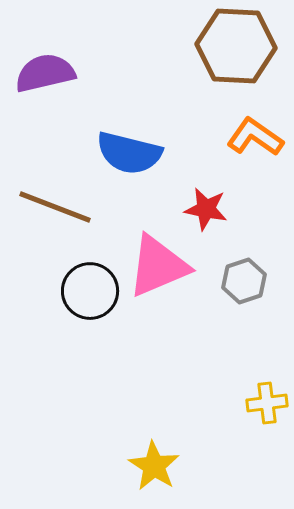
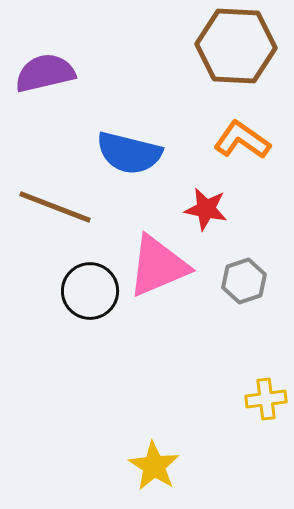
orange L-shape: moved 13 px left, 3 px down
yellow cross: moved 1 px left, 4 px up
